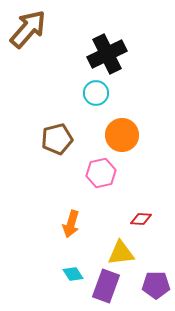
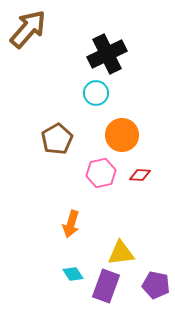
brown pentagon: rotated 16 degrees counterclockwise
red diamond: moved 1 px left, 44 px up
purple pentagon: rotated 12 degrees clockwise
